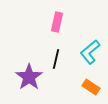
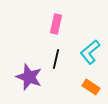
pink rectangle: moved 1 px left, 2 px down
purple star: rotated 16 degrees counterclockwise
